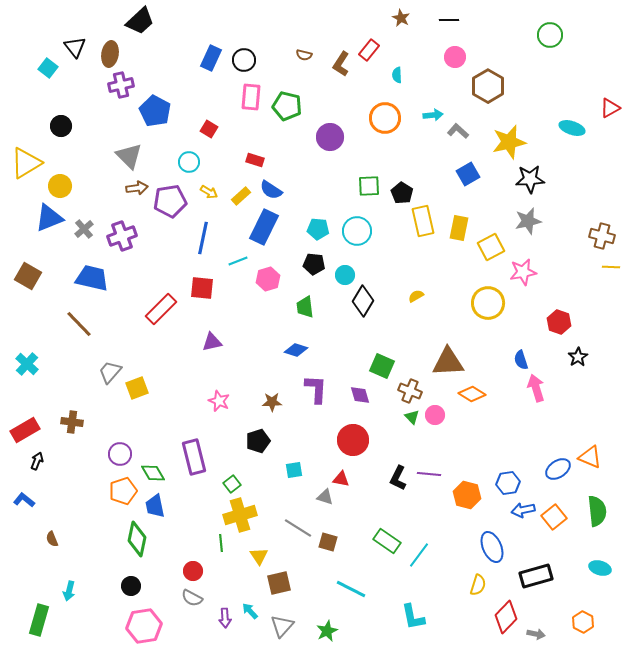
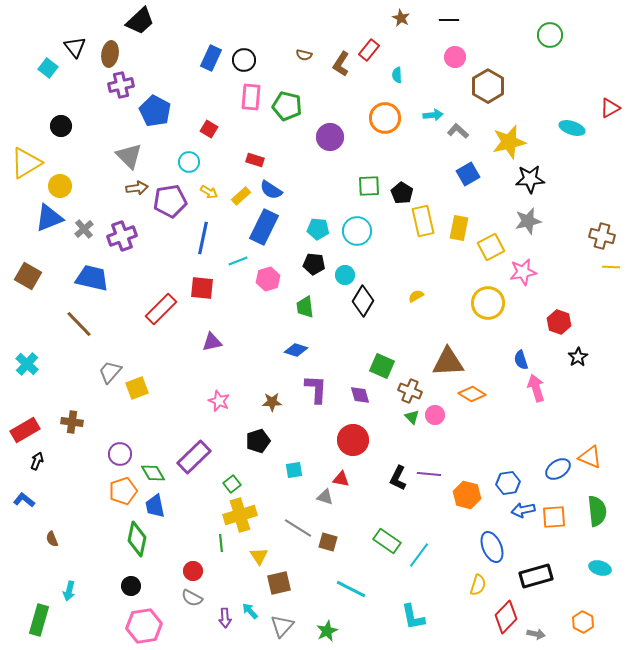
purple rectangle at (194, 457): rotated 60 degrees clockwise
orange square at (554, 517): rotated 35 degrees clockwise
